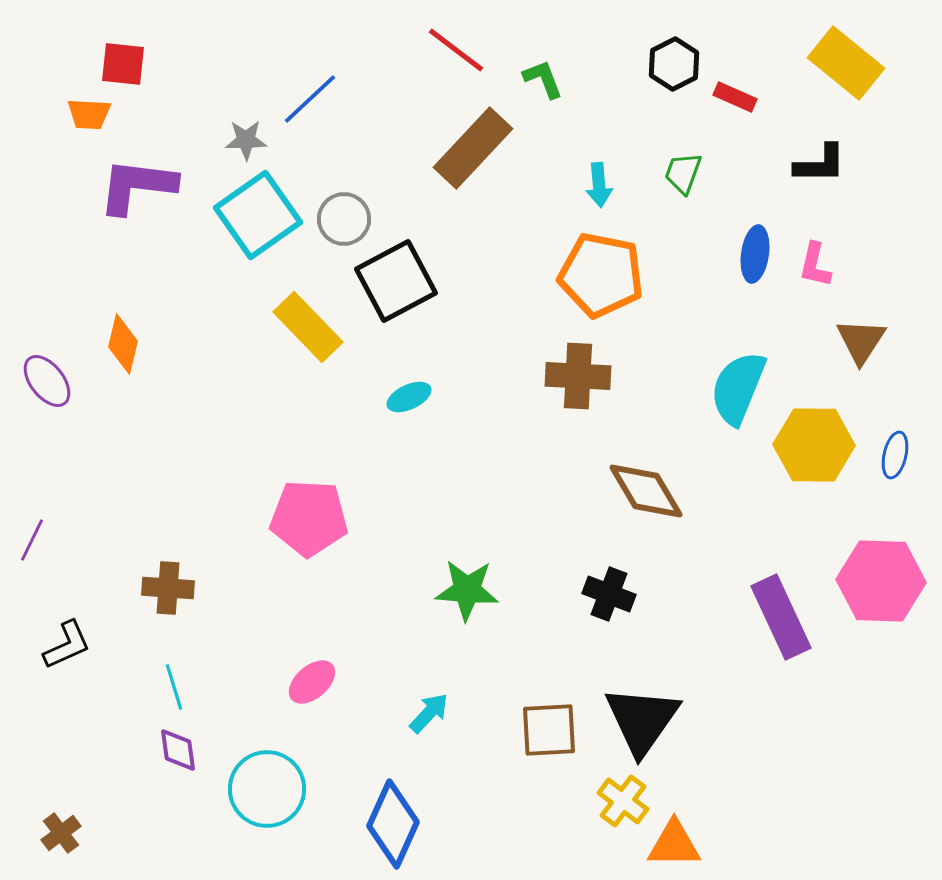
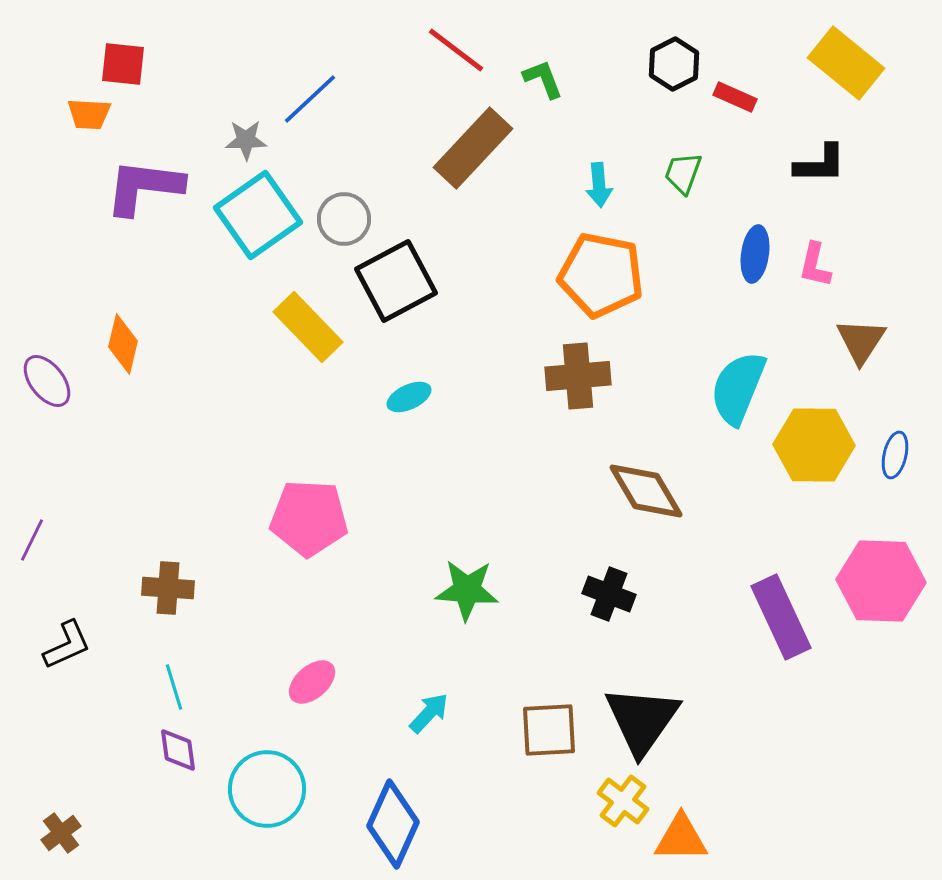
purple L-shape at (137, 186): moved 7 px right, 1 px down
brown cross at (578, 376): rotated 8 degrees counterclockwise
orange triangle at (674, 844): moved 7 px right, 6 px up
